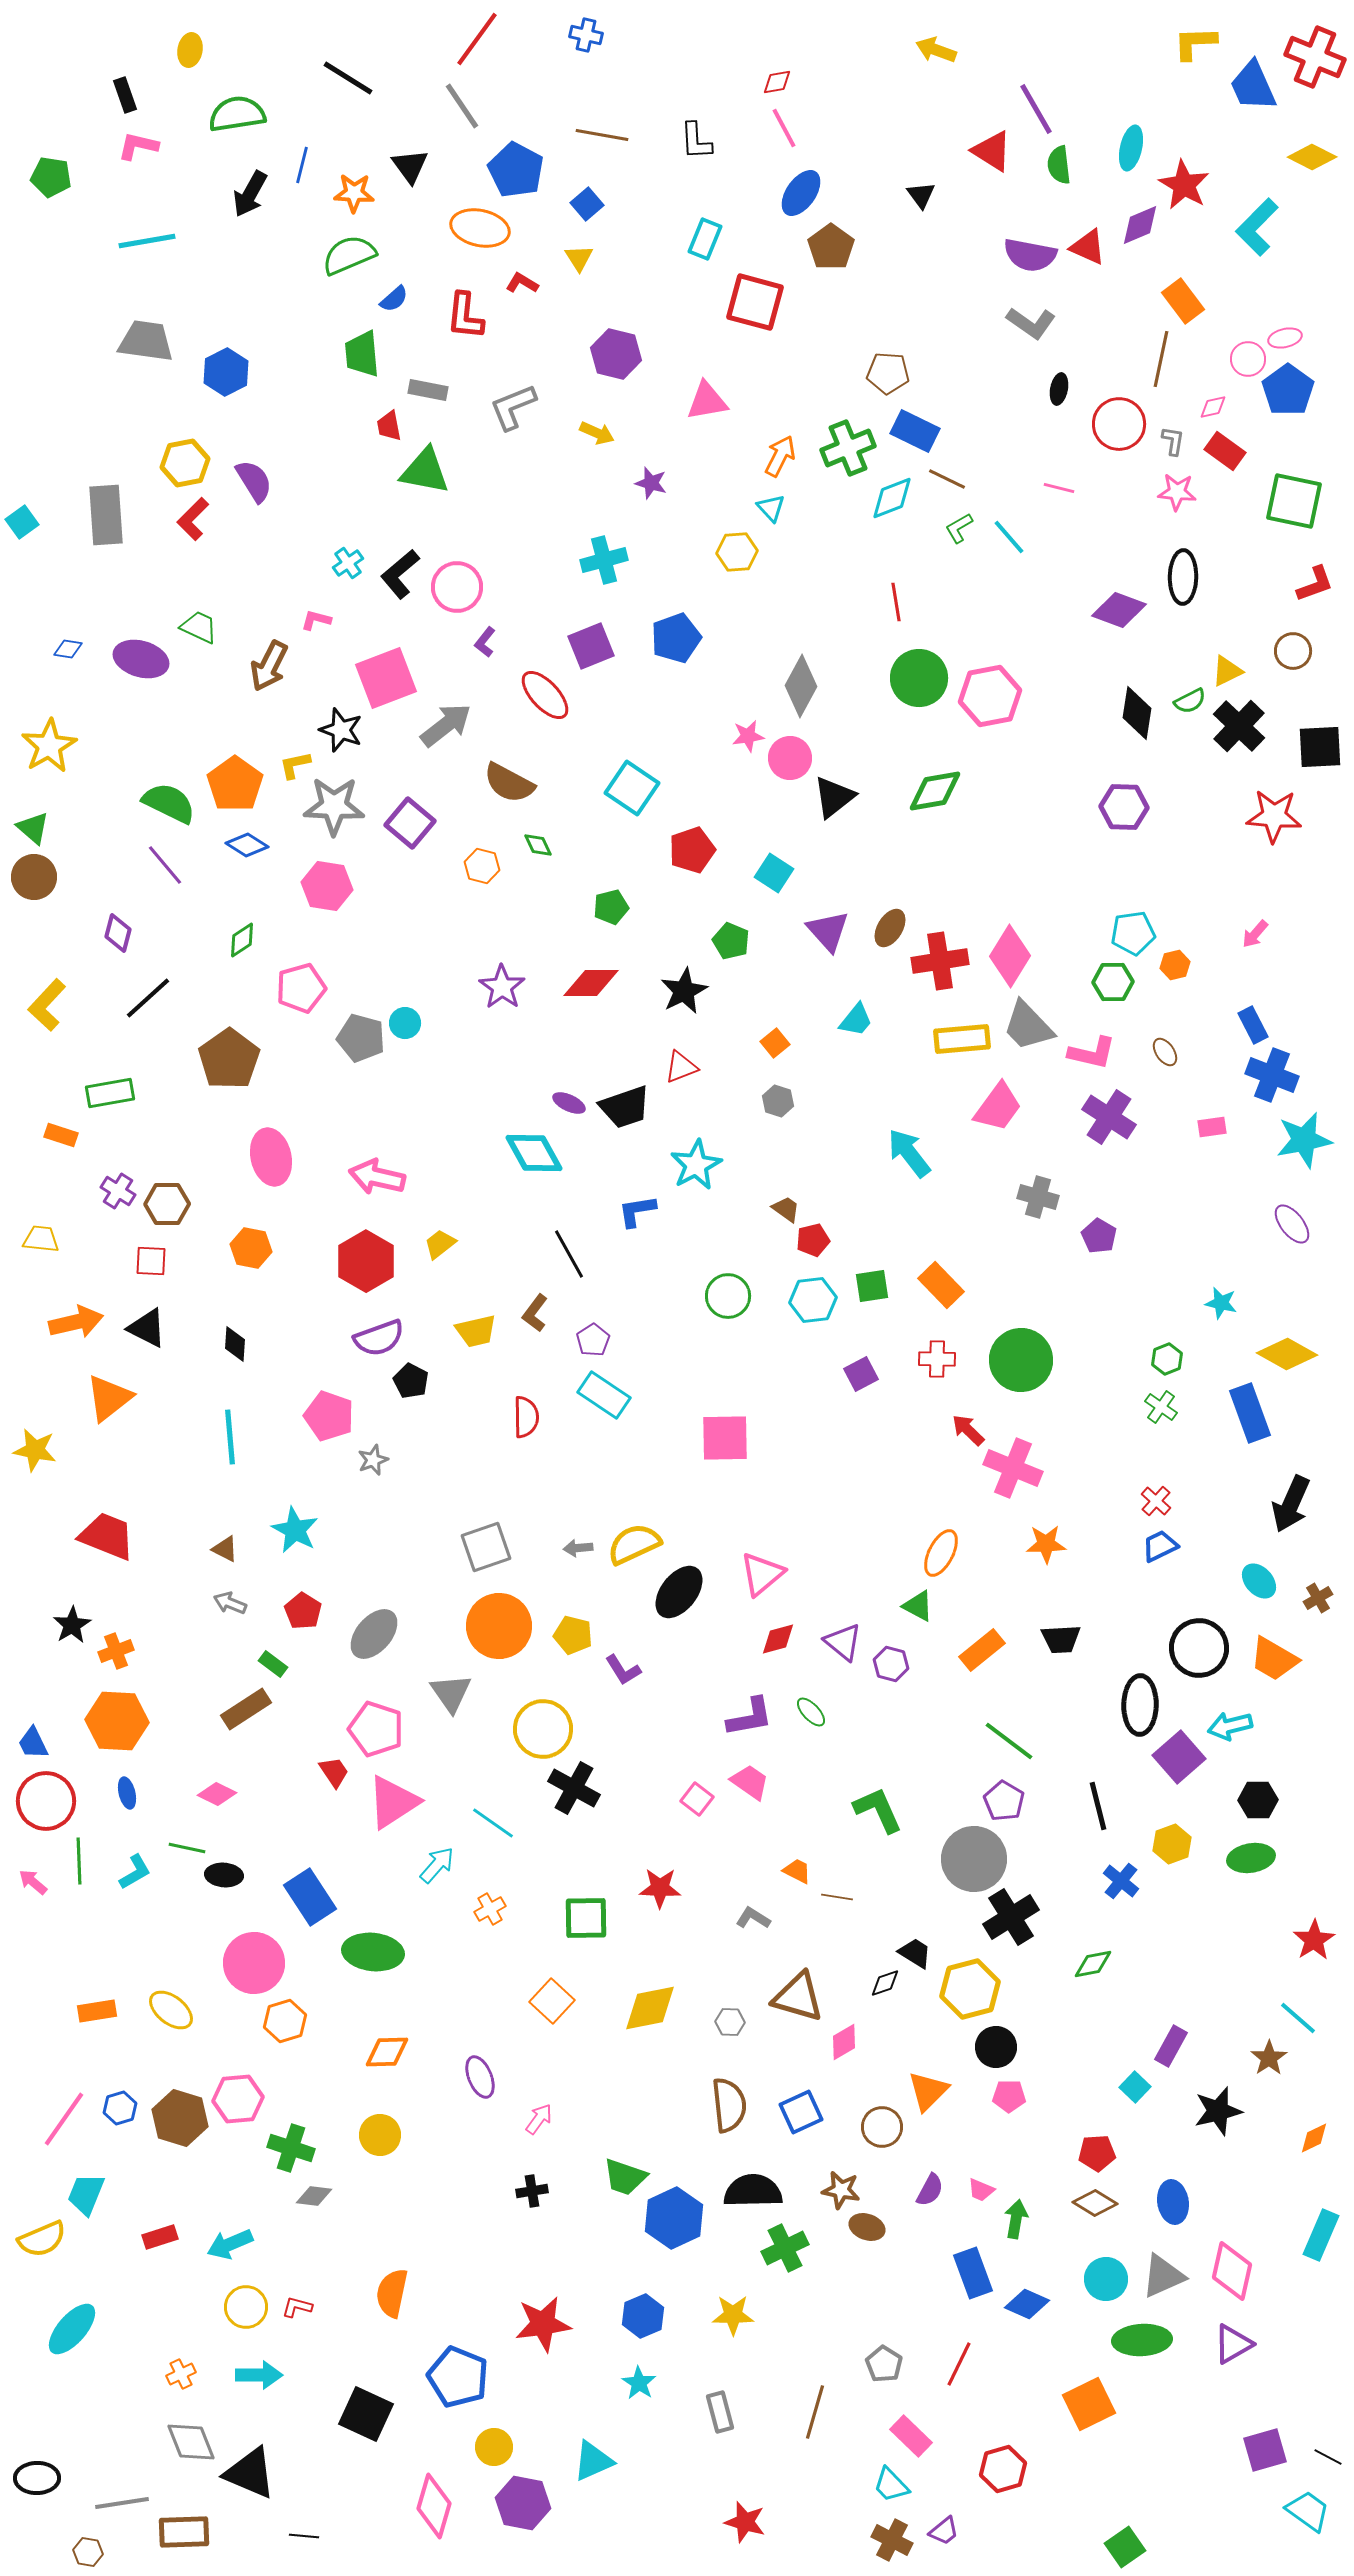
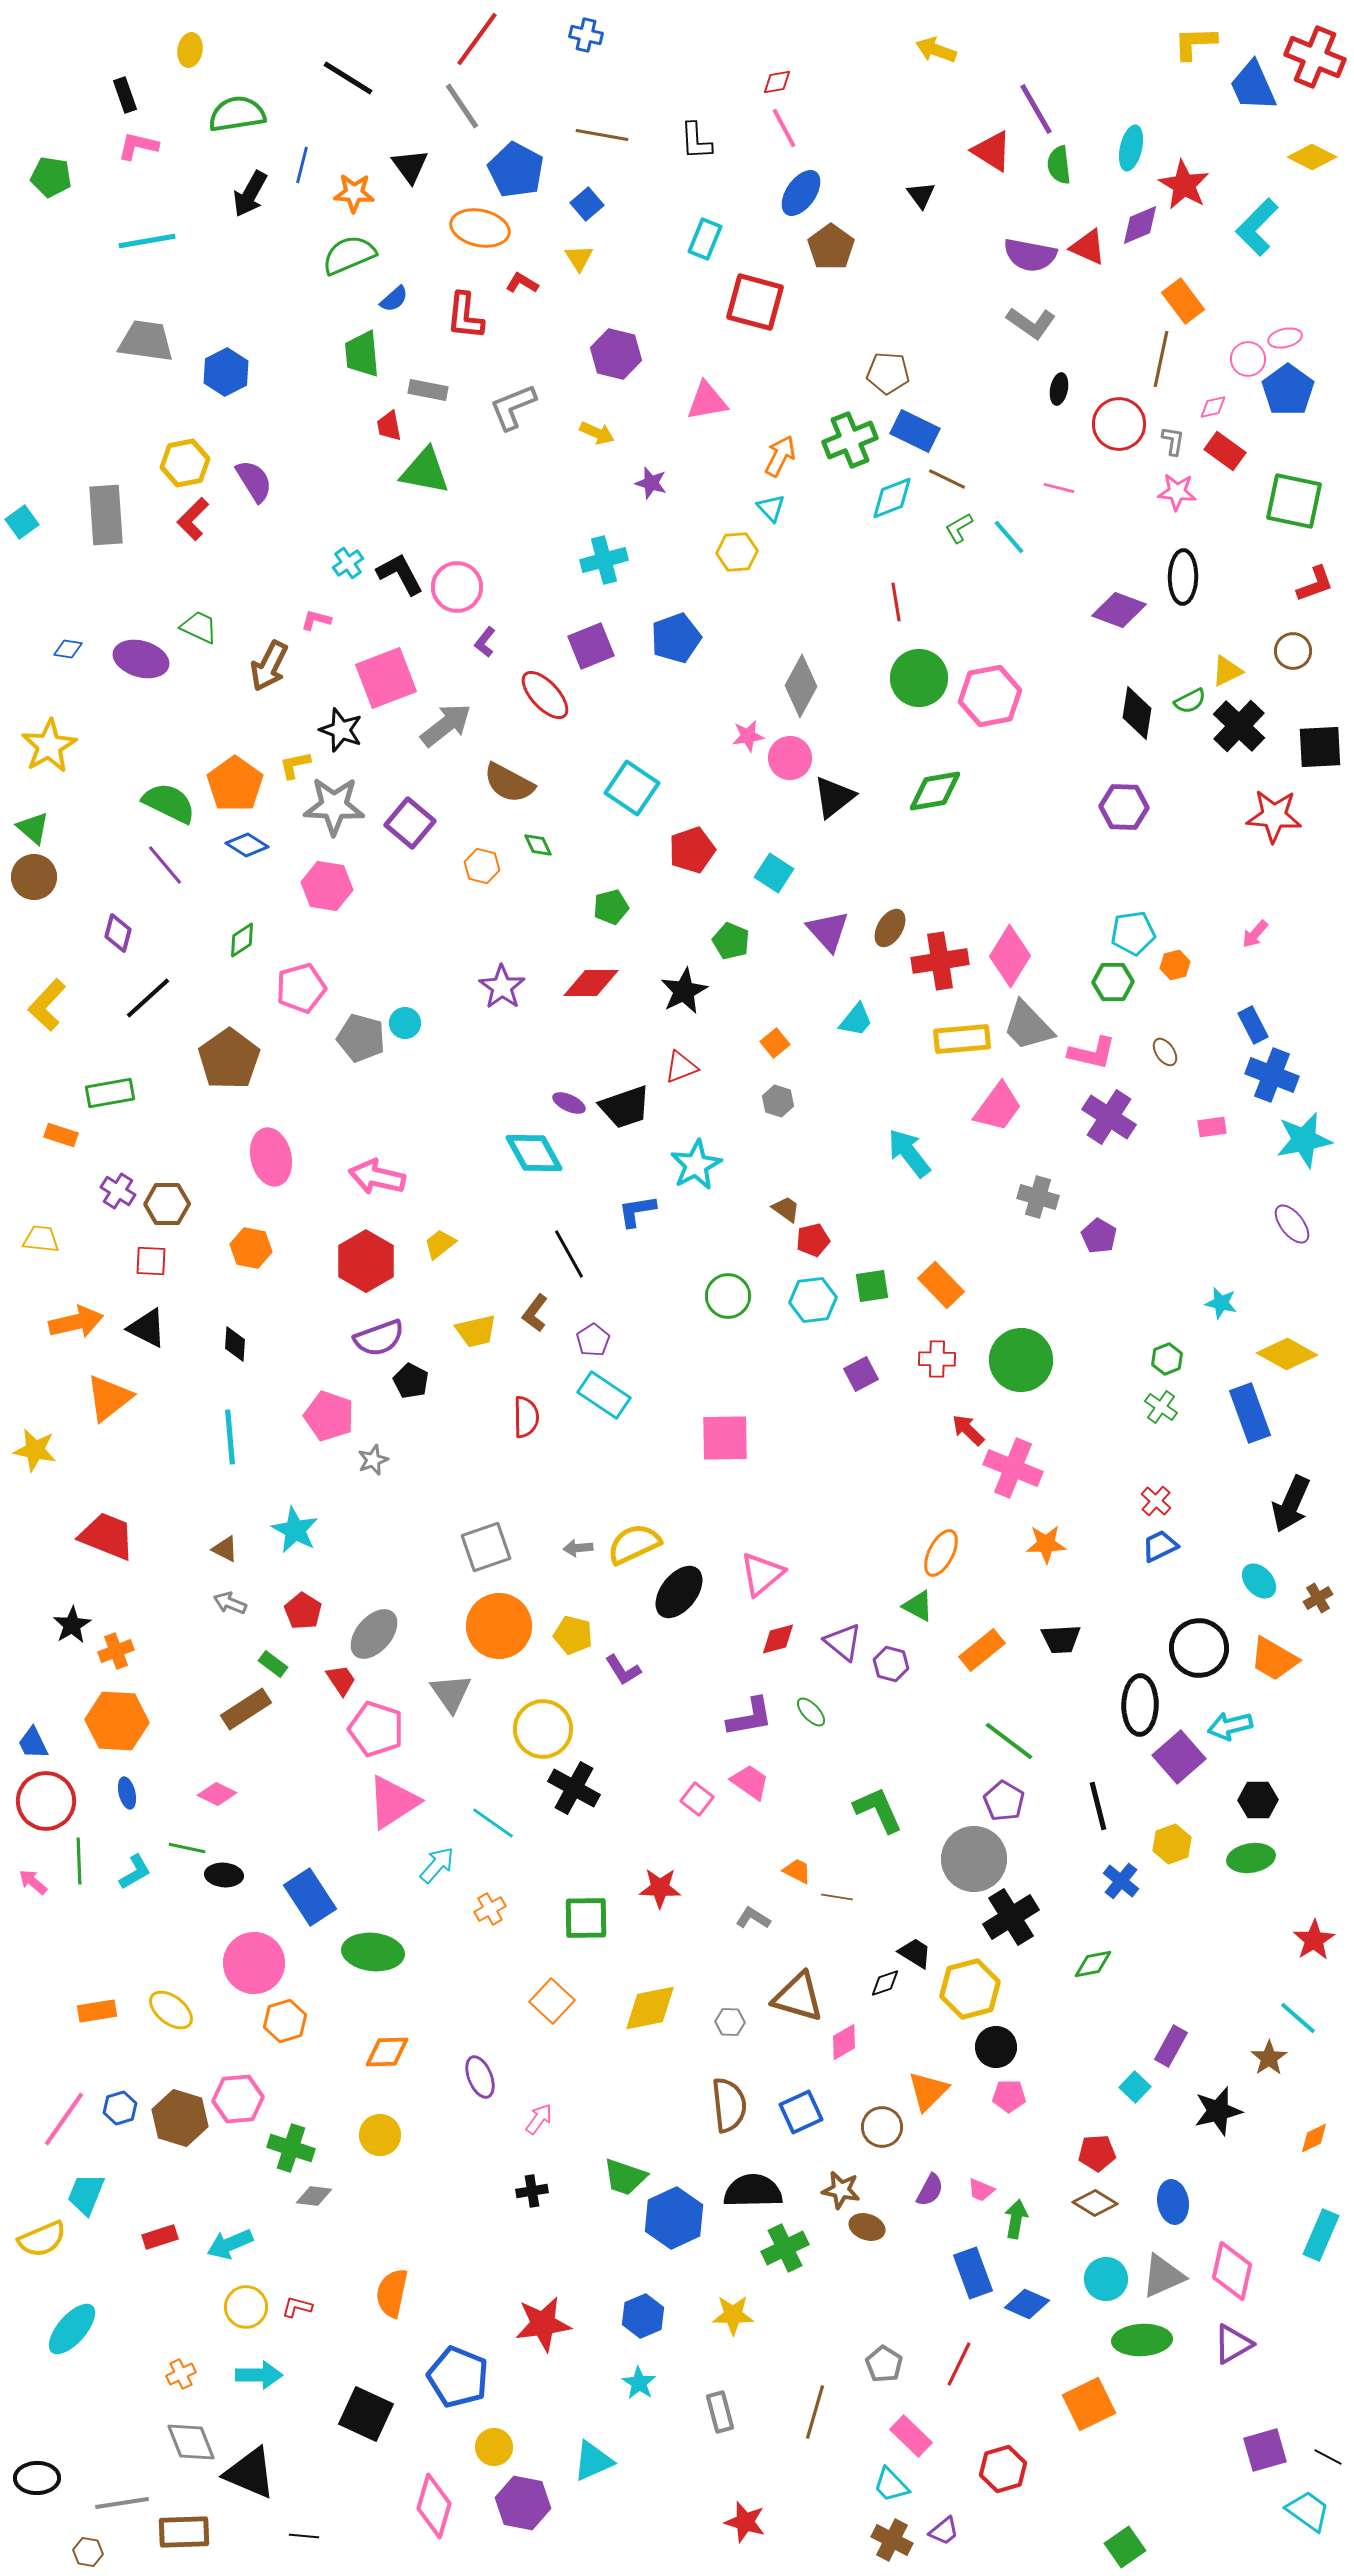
green cross at (848, 448): moved 2 px right, 8 px up
black L-shape at (400, 574): rotated 102 degrees clockwise
red trapezoid at (334, 1772): moved 7 px right, 92 px up
